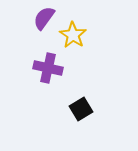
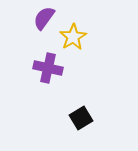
yellow star: moved 2 px down; rotated 8 degrees clockwise
black square: moved 9 px down
